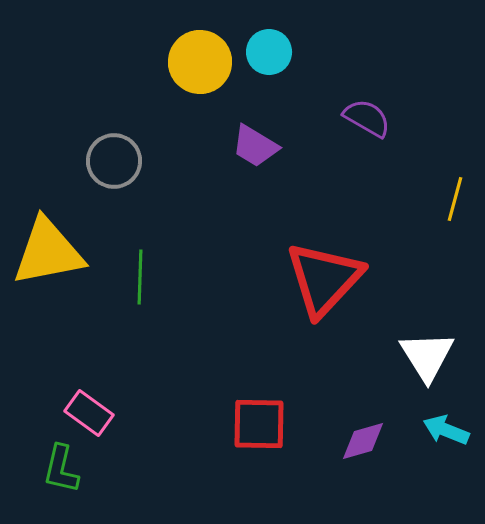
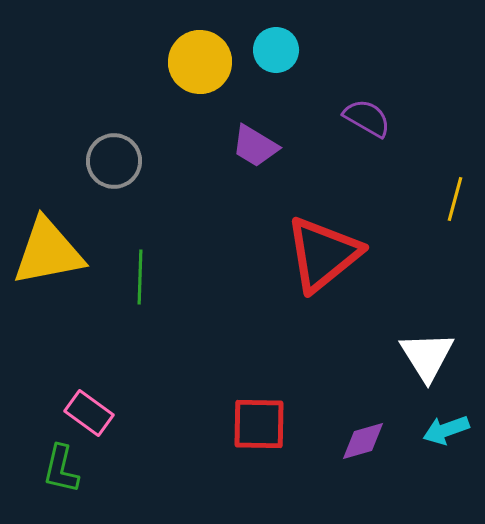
cyan circle: moved 7 px right, 2 px up
red triangle: moved 1 px left, 25 px up; rotated 8 degrees clockwise
cyan arrow: rotated 42 degrees counterclockwise
